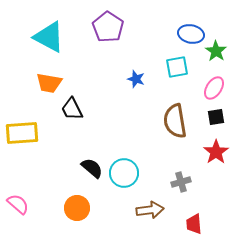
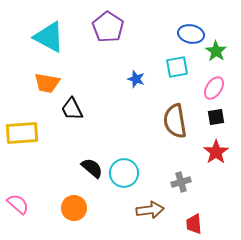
orange trapezoid: moved 2 px left
orange circle: moved 3 px left
